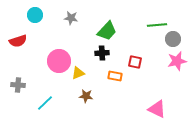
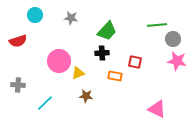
pink star: rotated 24 degrees clockwise
